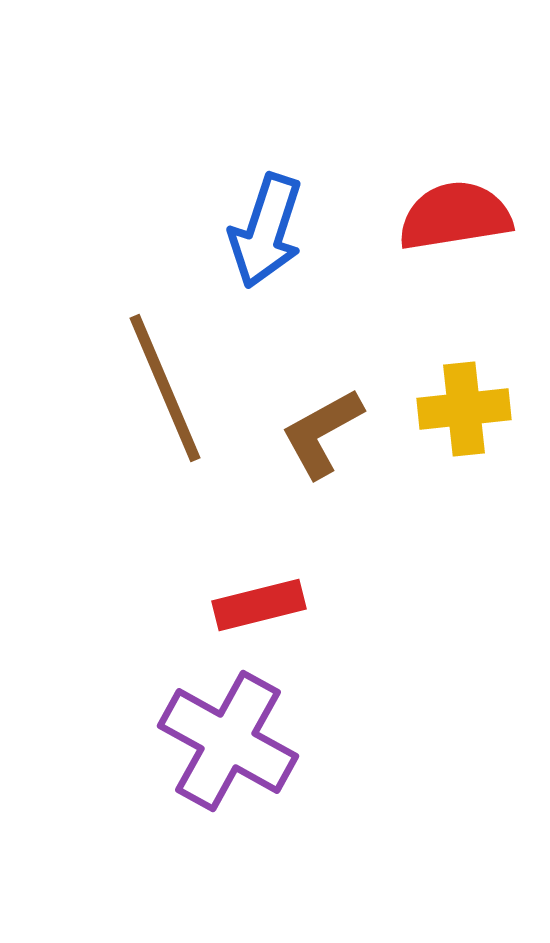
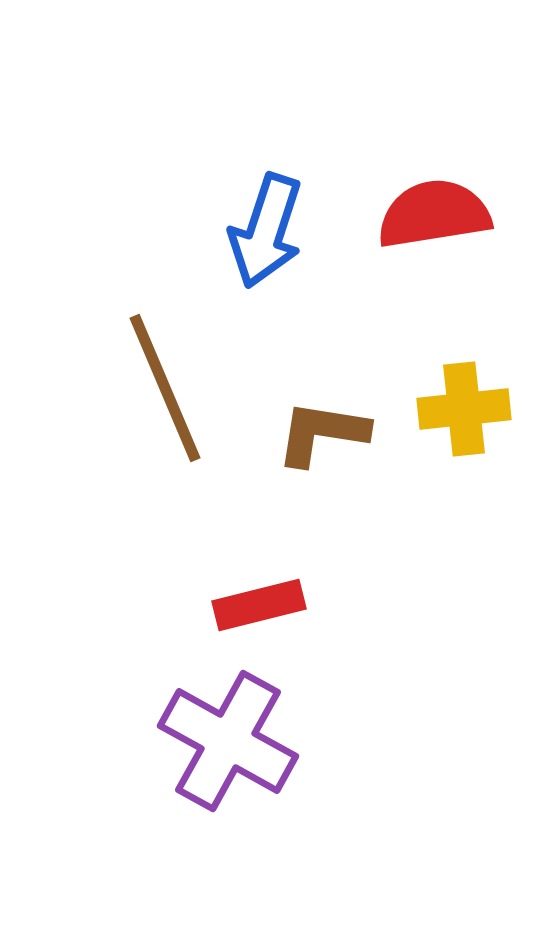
red semicircle: moved 21 px left, 2 px up
brown L-shape: rotated 38 degrees clockwise
